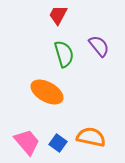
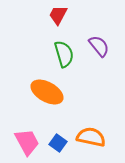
pink trapezoid: rotated 12 degrees clockwise
